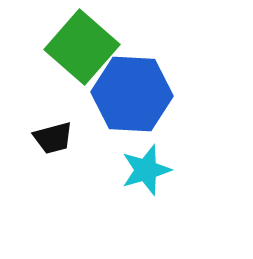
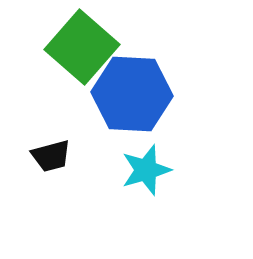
black trapezoid: moved 2 px left, 18 px down
